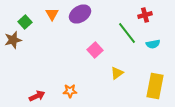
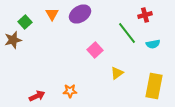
yellow rectangle: moved 1 px left
